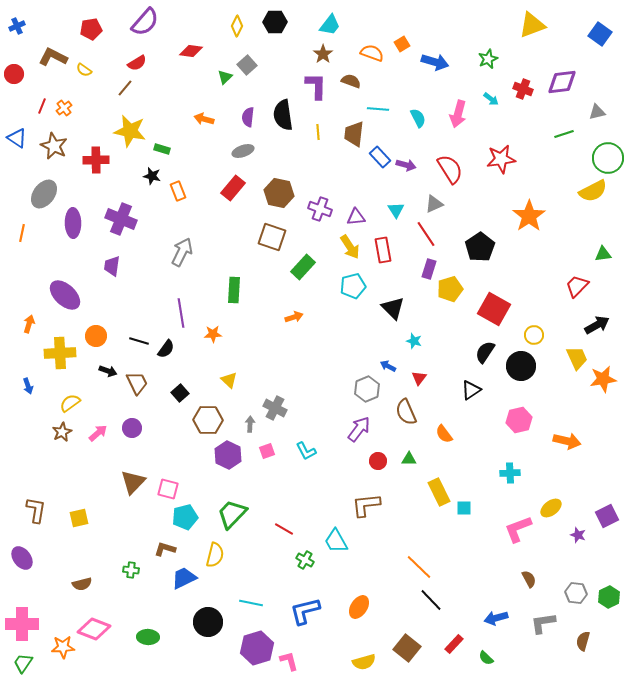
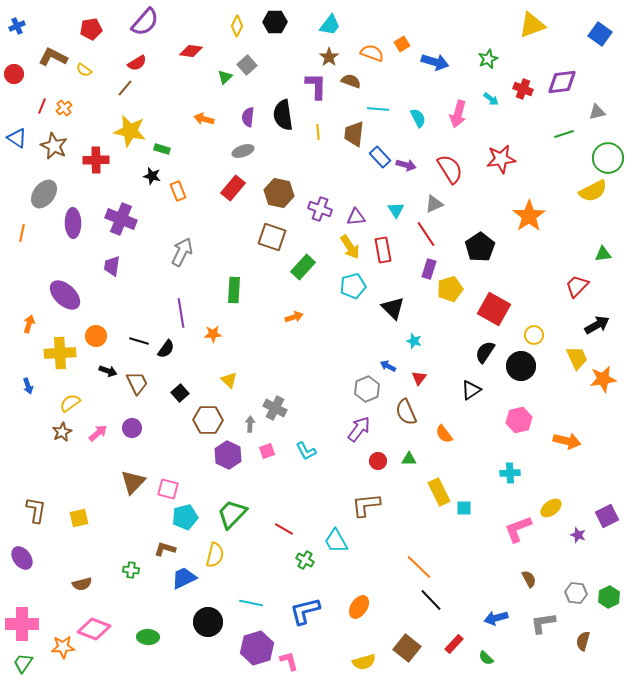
brown star at (323, 54): moved 6 px right, 3 px down
